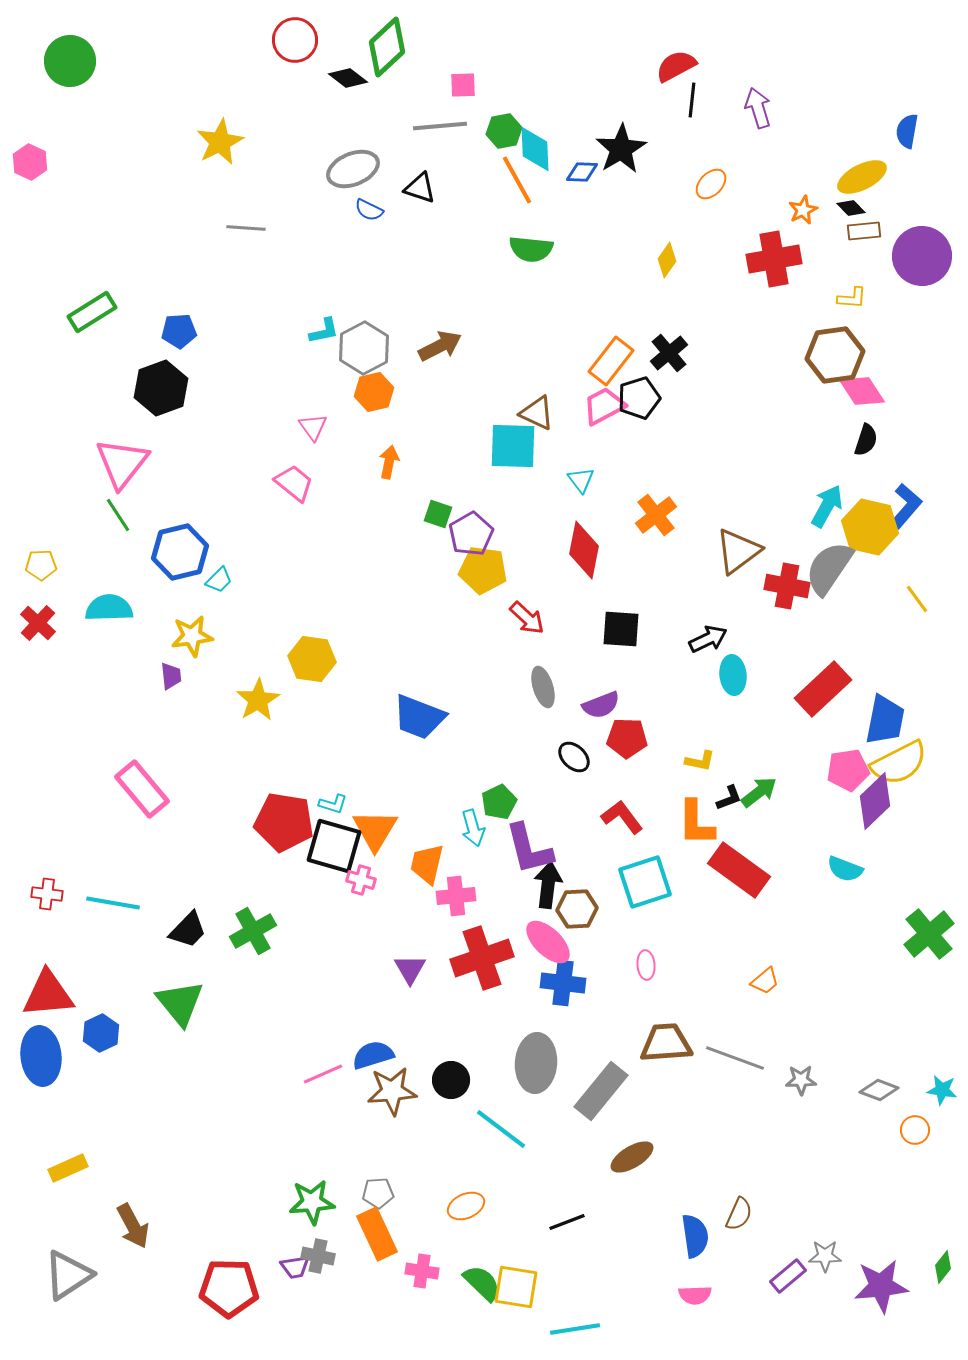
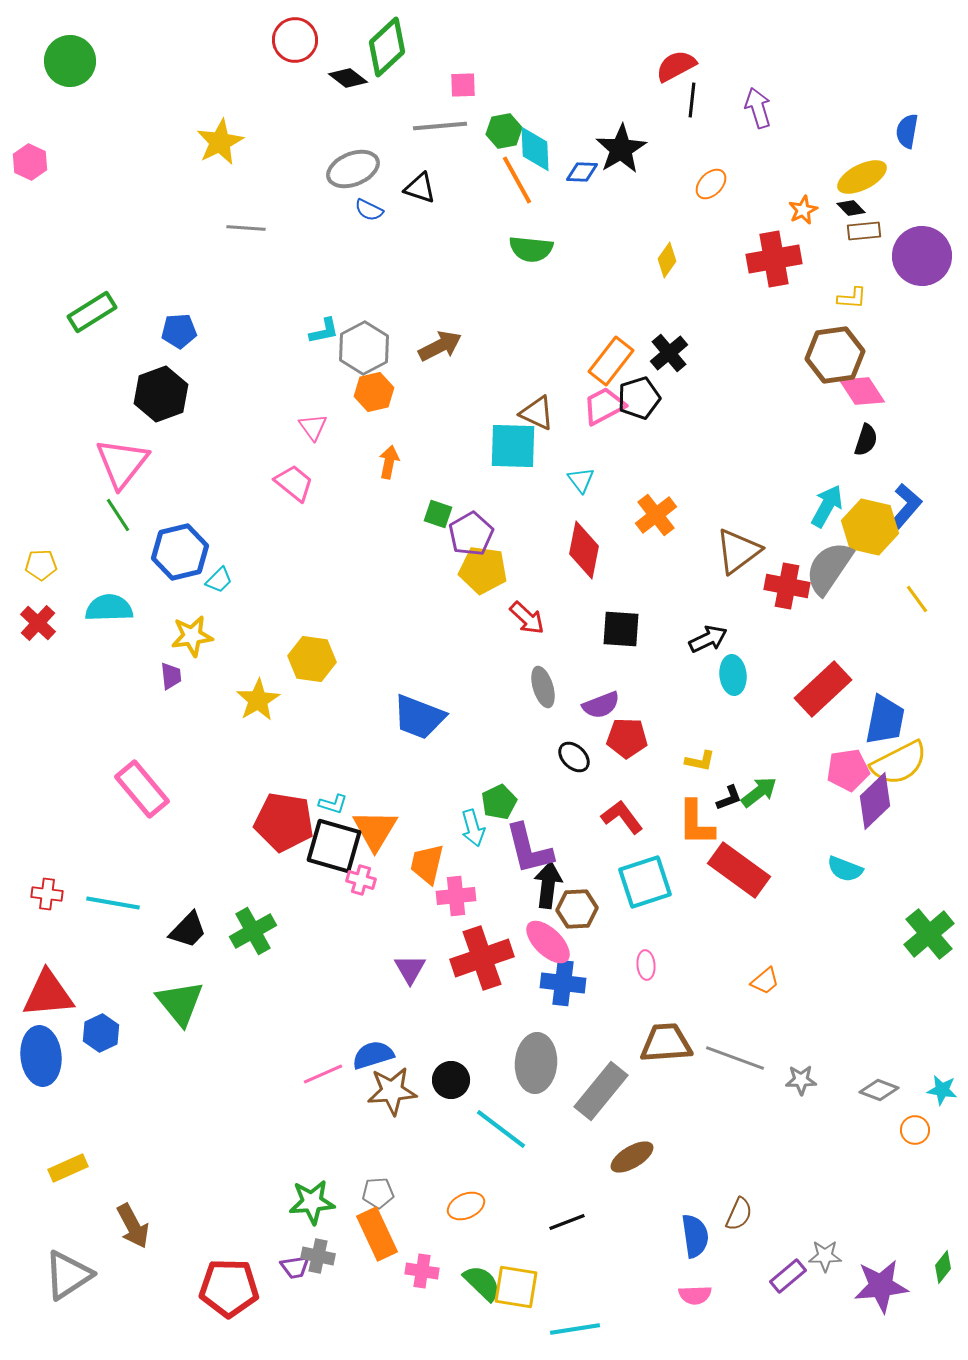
black hexagon at (161, 388): moved 6 px down
